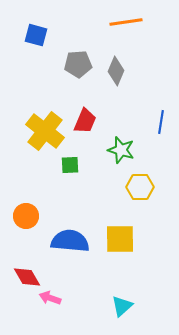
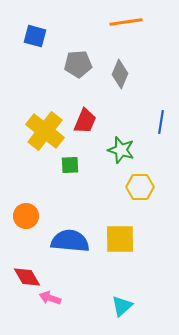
blue square: moved 1 px left, 1 px down
gray diamond: moved 4 px right, 3 px down
